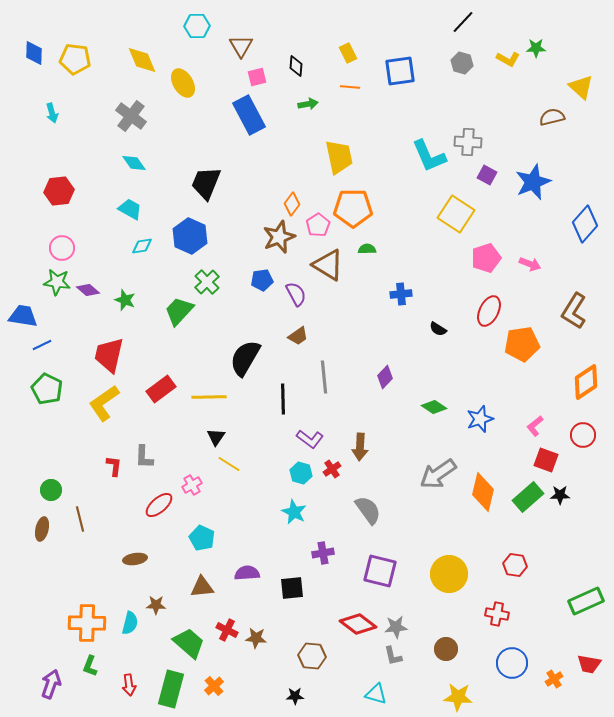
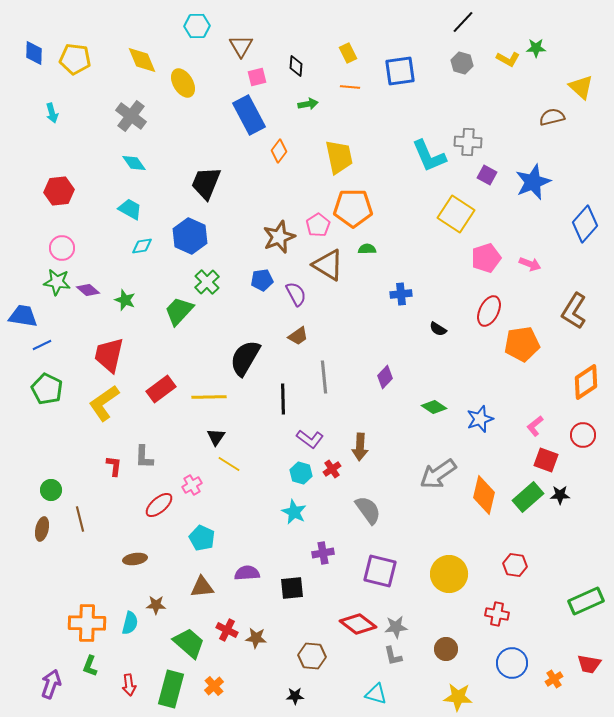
orange diamond at (292, 204): moved 13 px left, 53 px up
orange diamond at (483, 492): moved 1 px right, 3 px down
